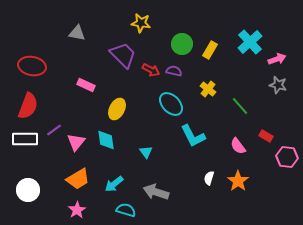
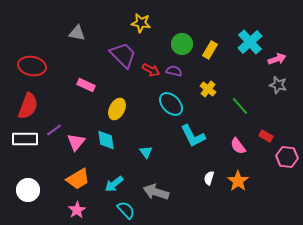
cyan semicircle: rotated 30 degrees clockwise
